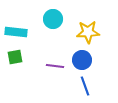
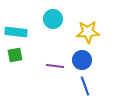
green square: moved 2 px up
